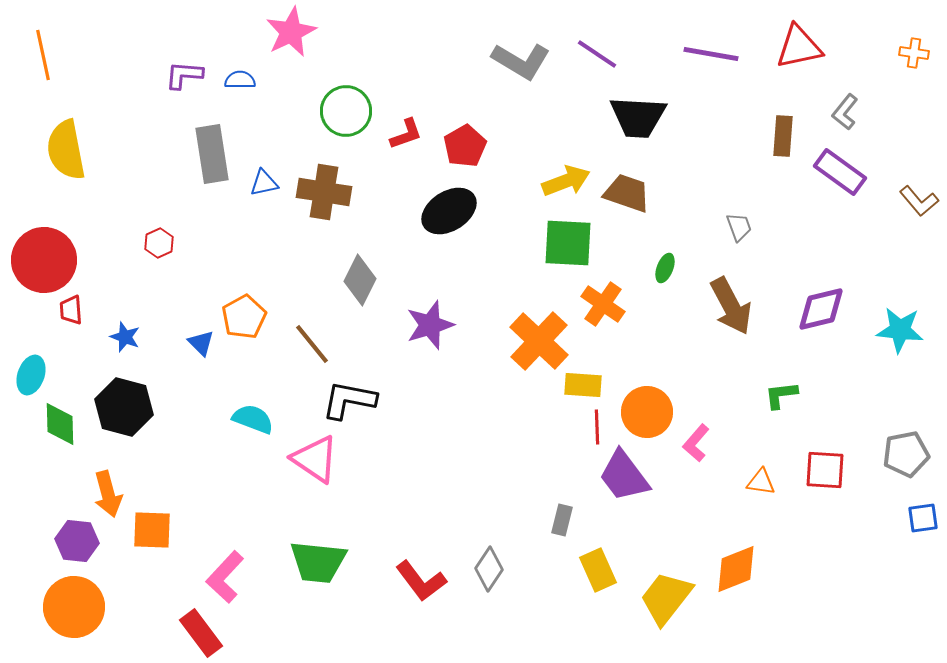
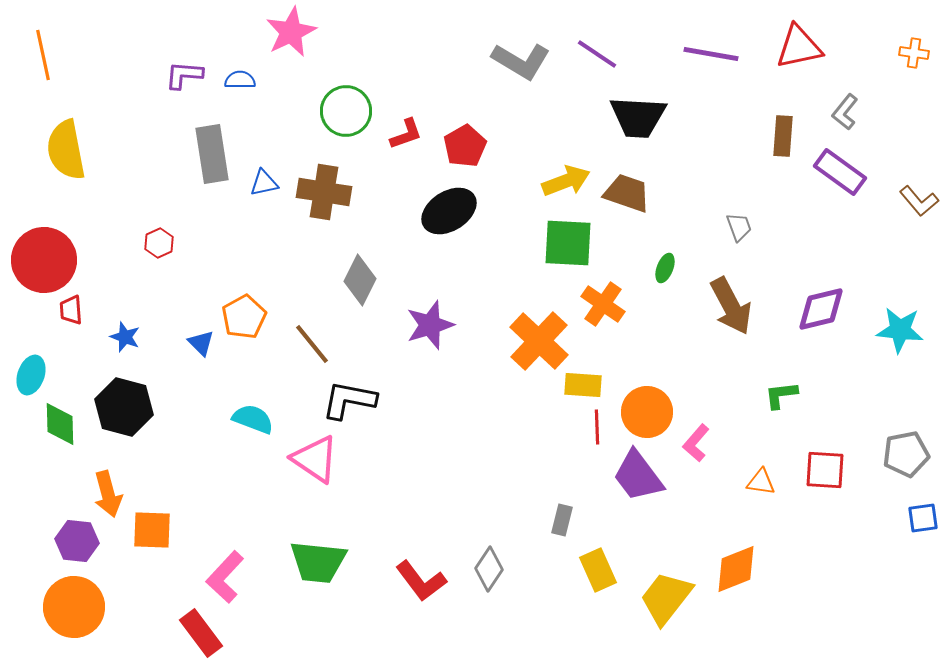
purple trapezoid at (624, 476): moved 14 px right
